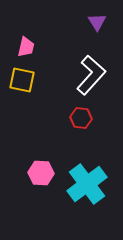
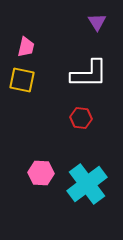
white L-shape: moved 2 px left, 1 px up; rotated 48 degrees clockwise
